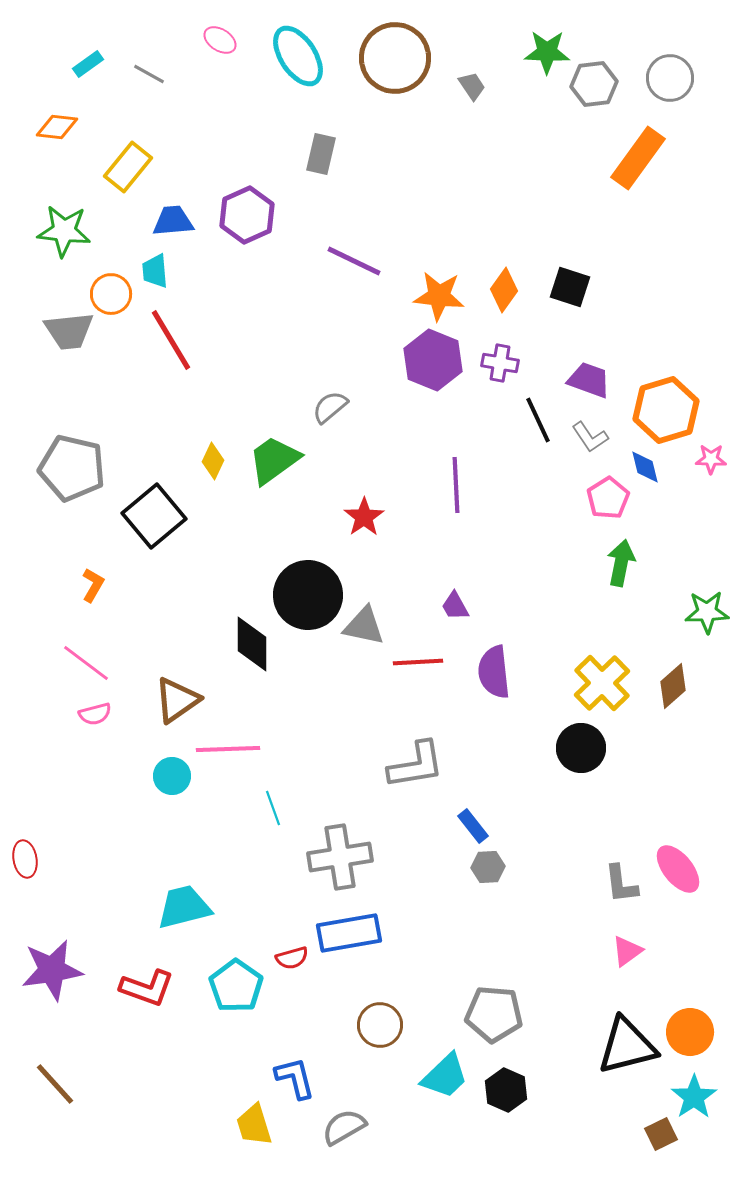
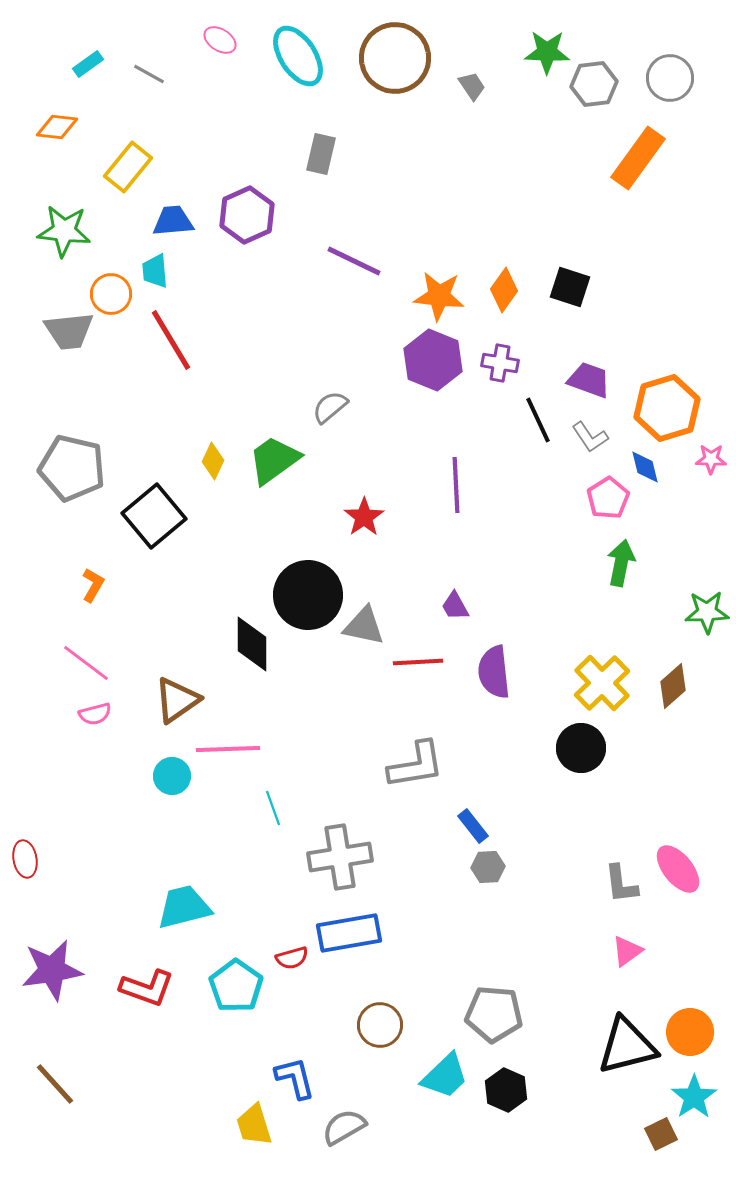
orange hexagon at (666, 410): moved 1 px right, 2 px up
